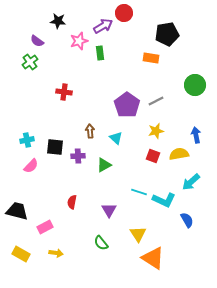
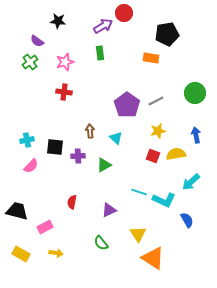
pink star: moved 14 px left, 21 px down
green circle: moved 8 px down
yellow star: moved 2 px right
yellow semicircle: moved 3 px left
purple triangle: rotated 35 degrees clockwise
